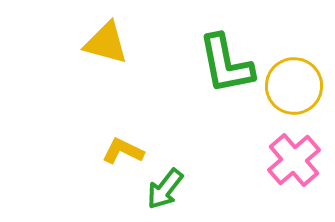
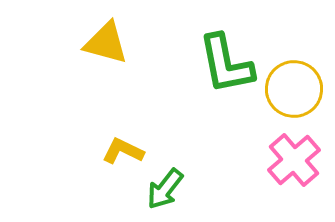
yellow circle: moved 3 px down
